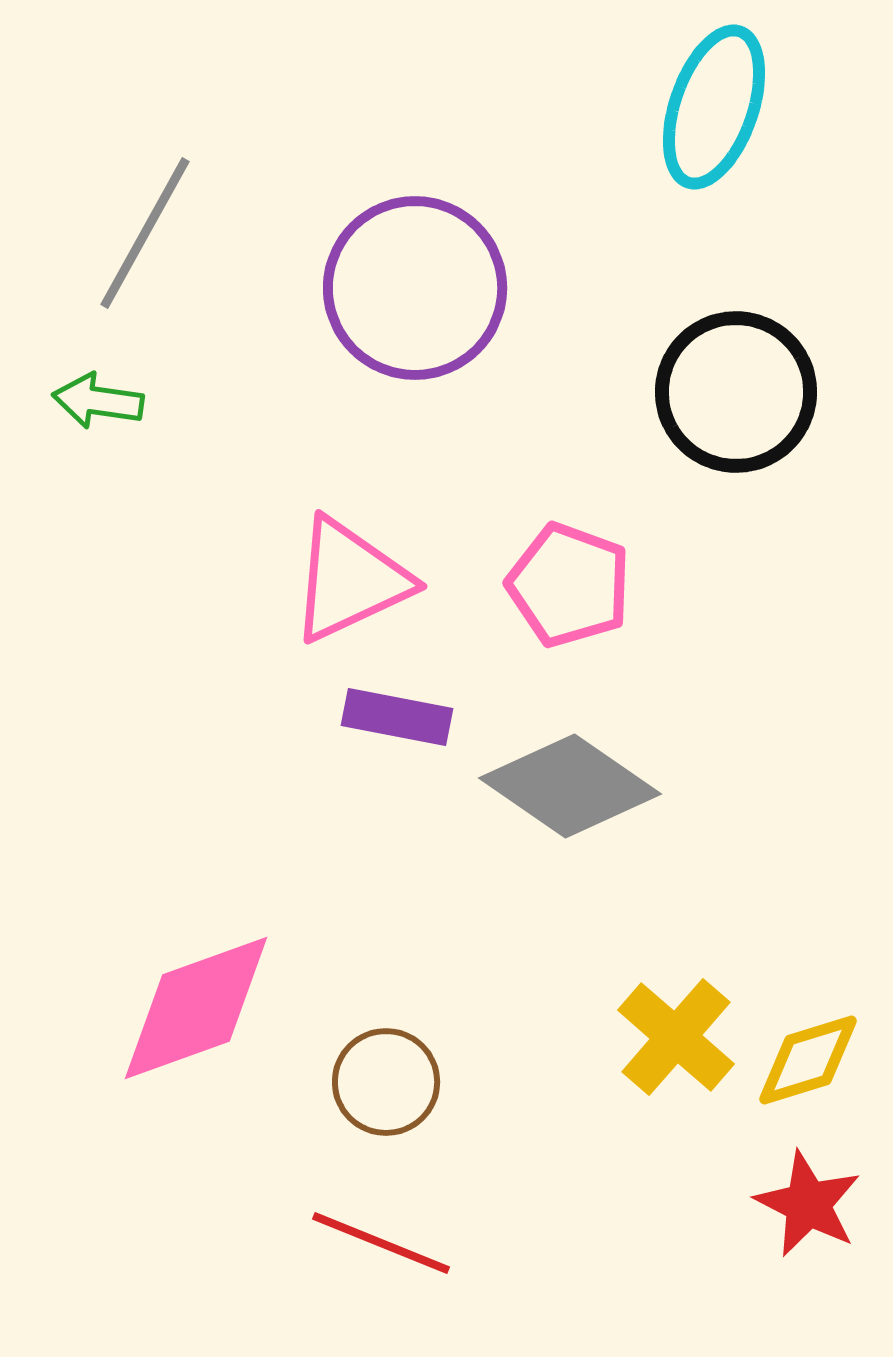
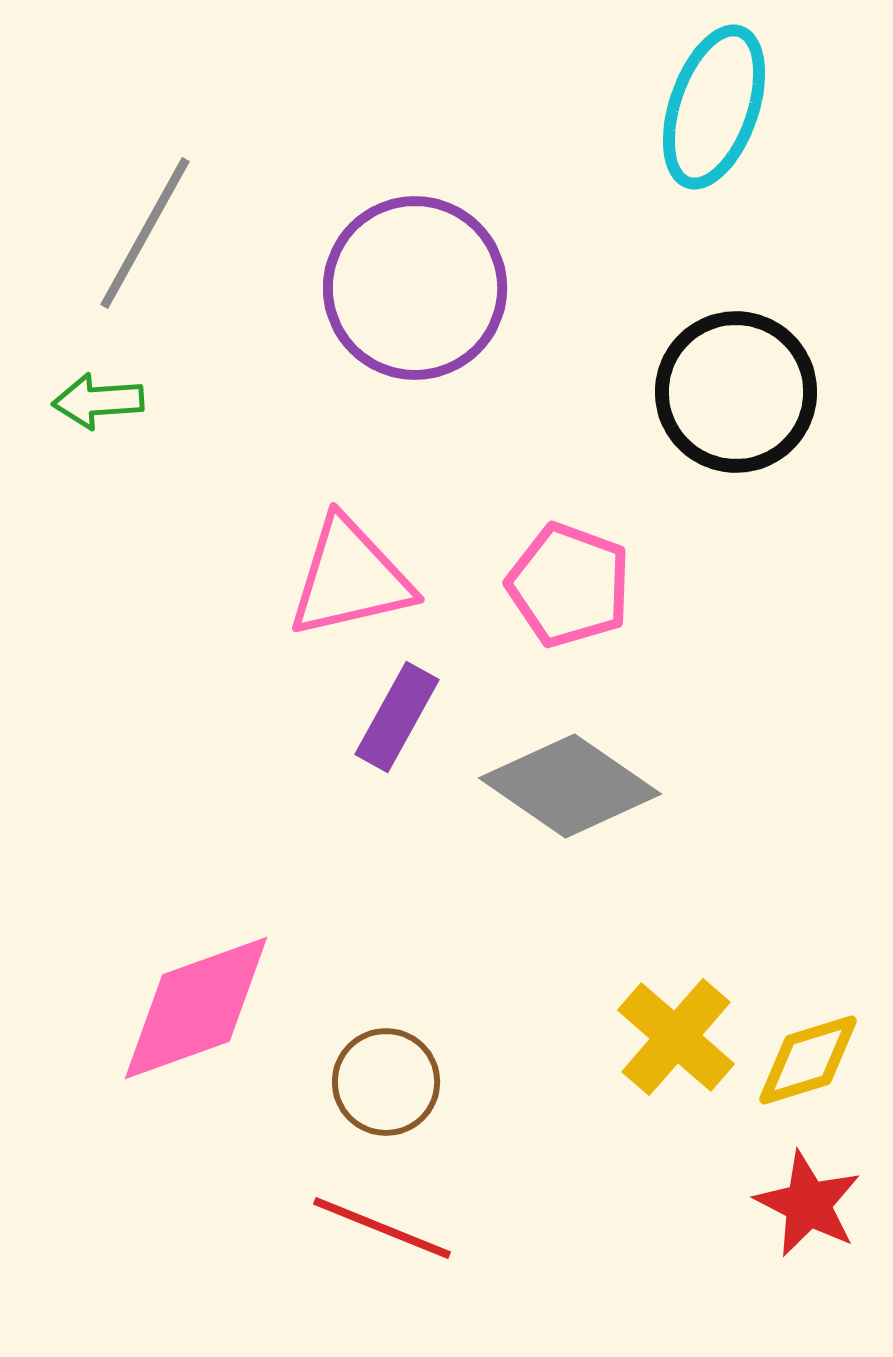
green arrow: rotated 12 degrees counterclockwise
pink triangle: moved 2 px up; rotated 12 degrees clockwise
purple rectangle: rotated 72 degrees counterclockwise
red line: moved 1 px right, 15 px up
